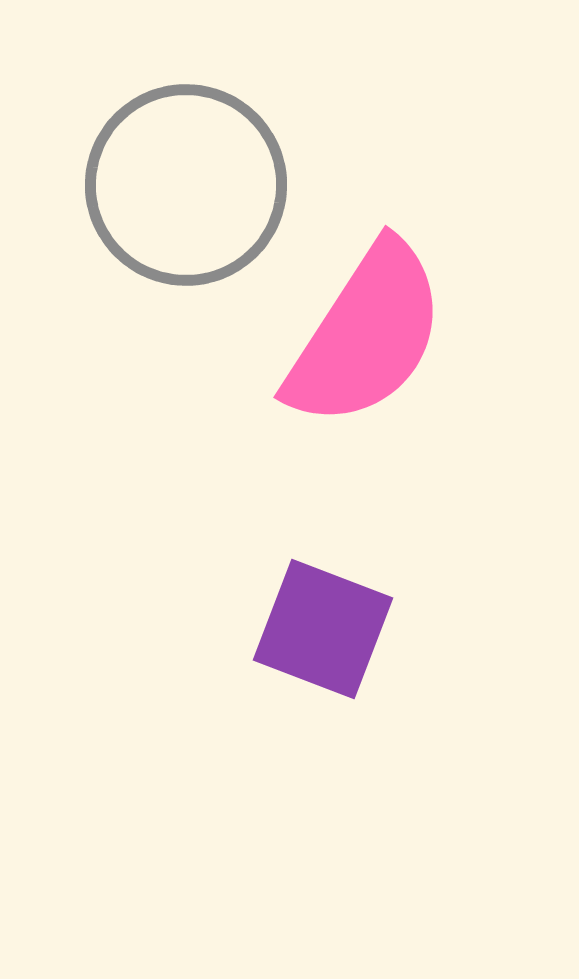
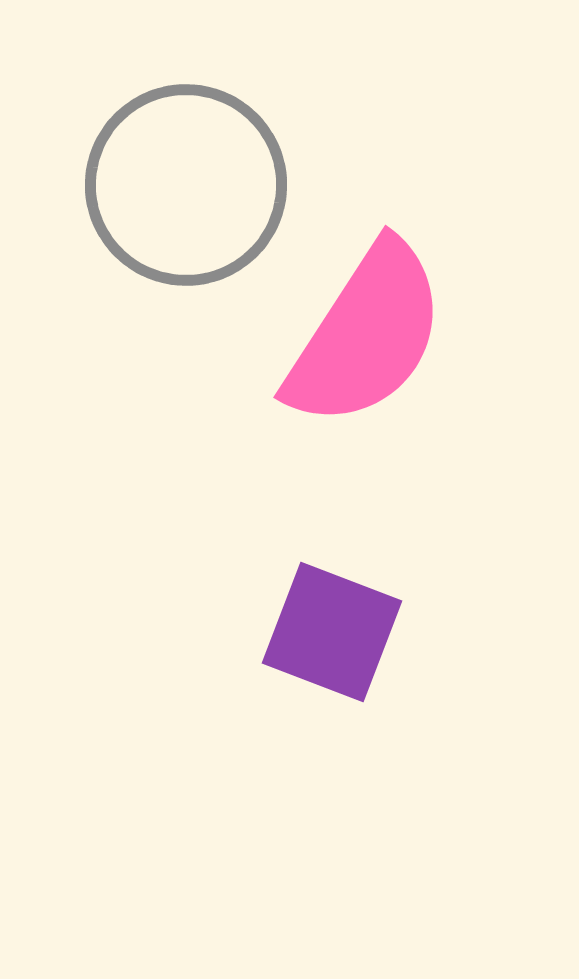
purple square: moved 9 px right, 3 px down
